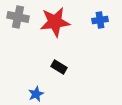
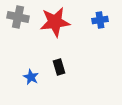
black rectangle: rotated 42 degrees clockwise
blue star: moved 5 px left, 17 px up; rotated 21 degrees counterclockwise
